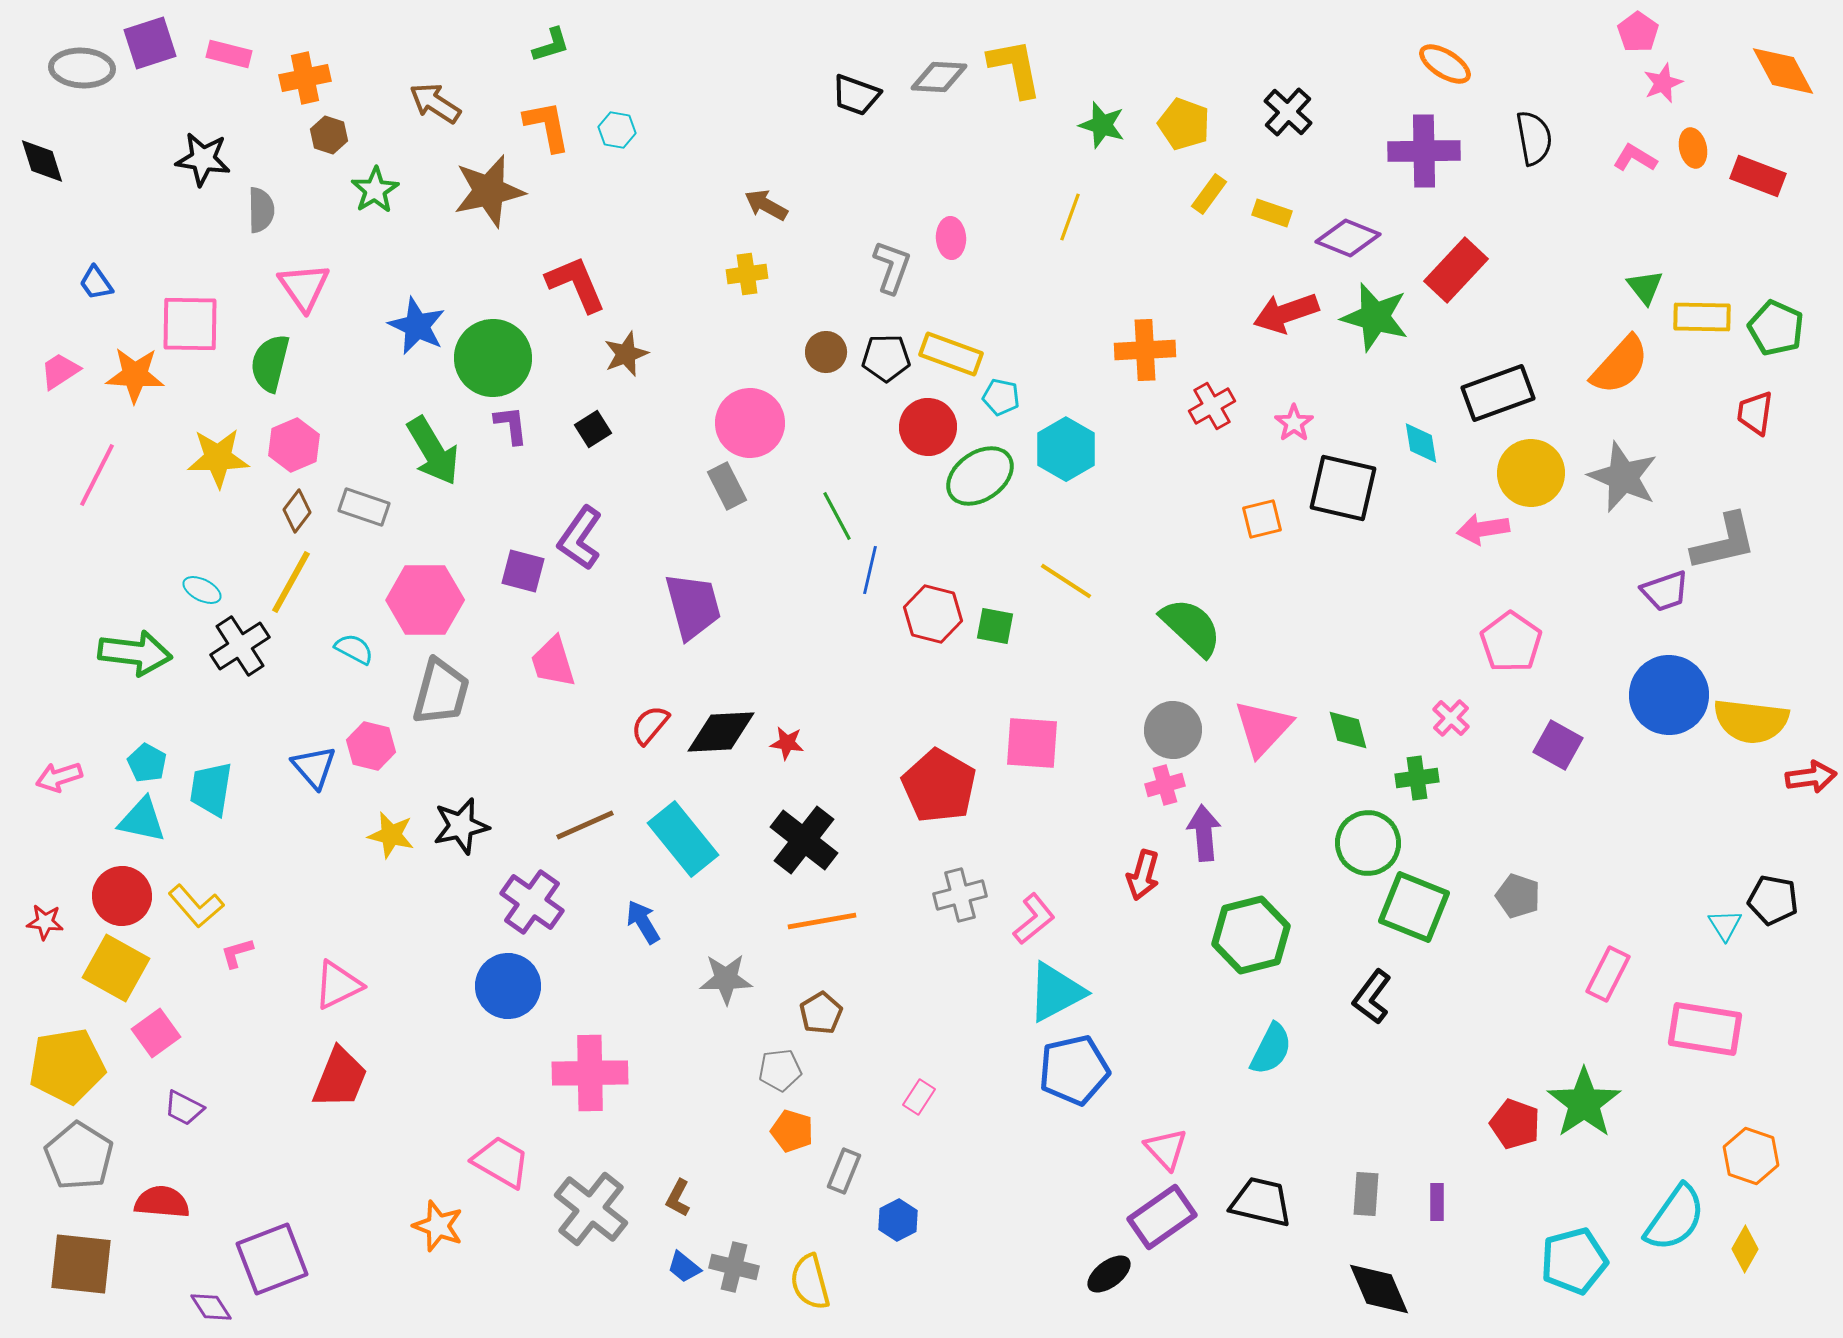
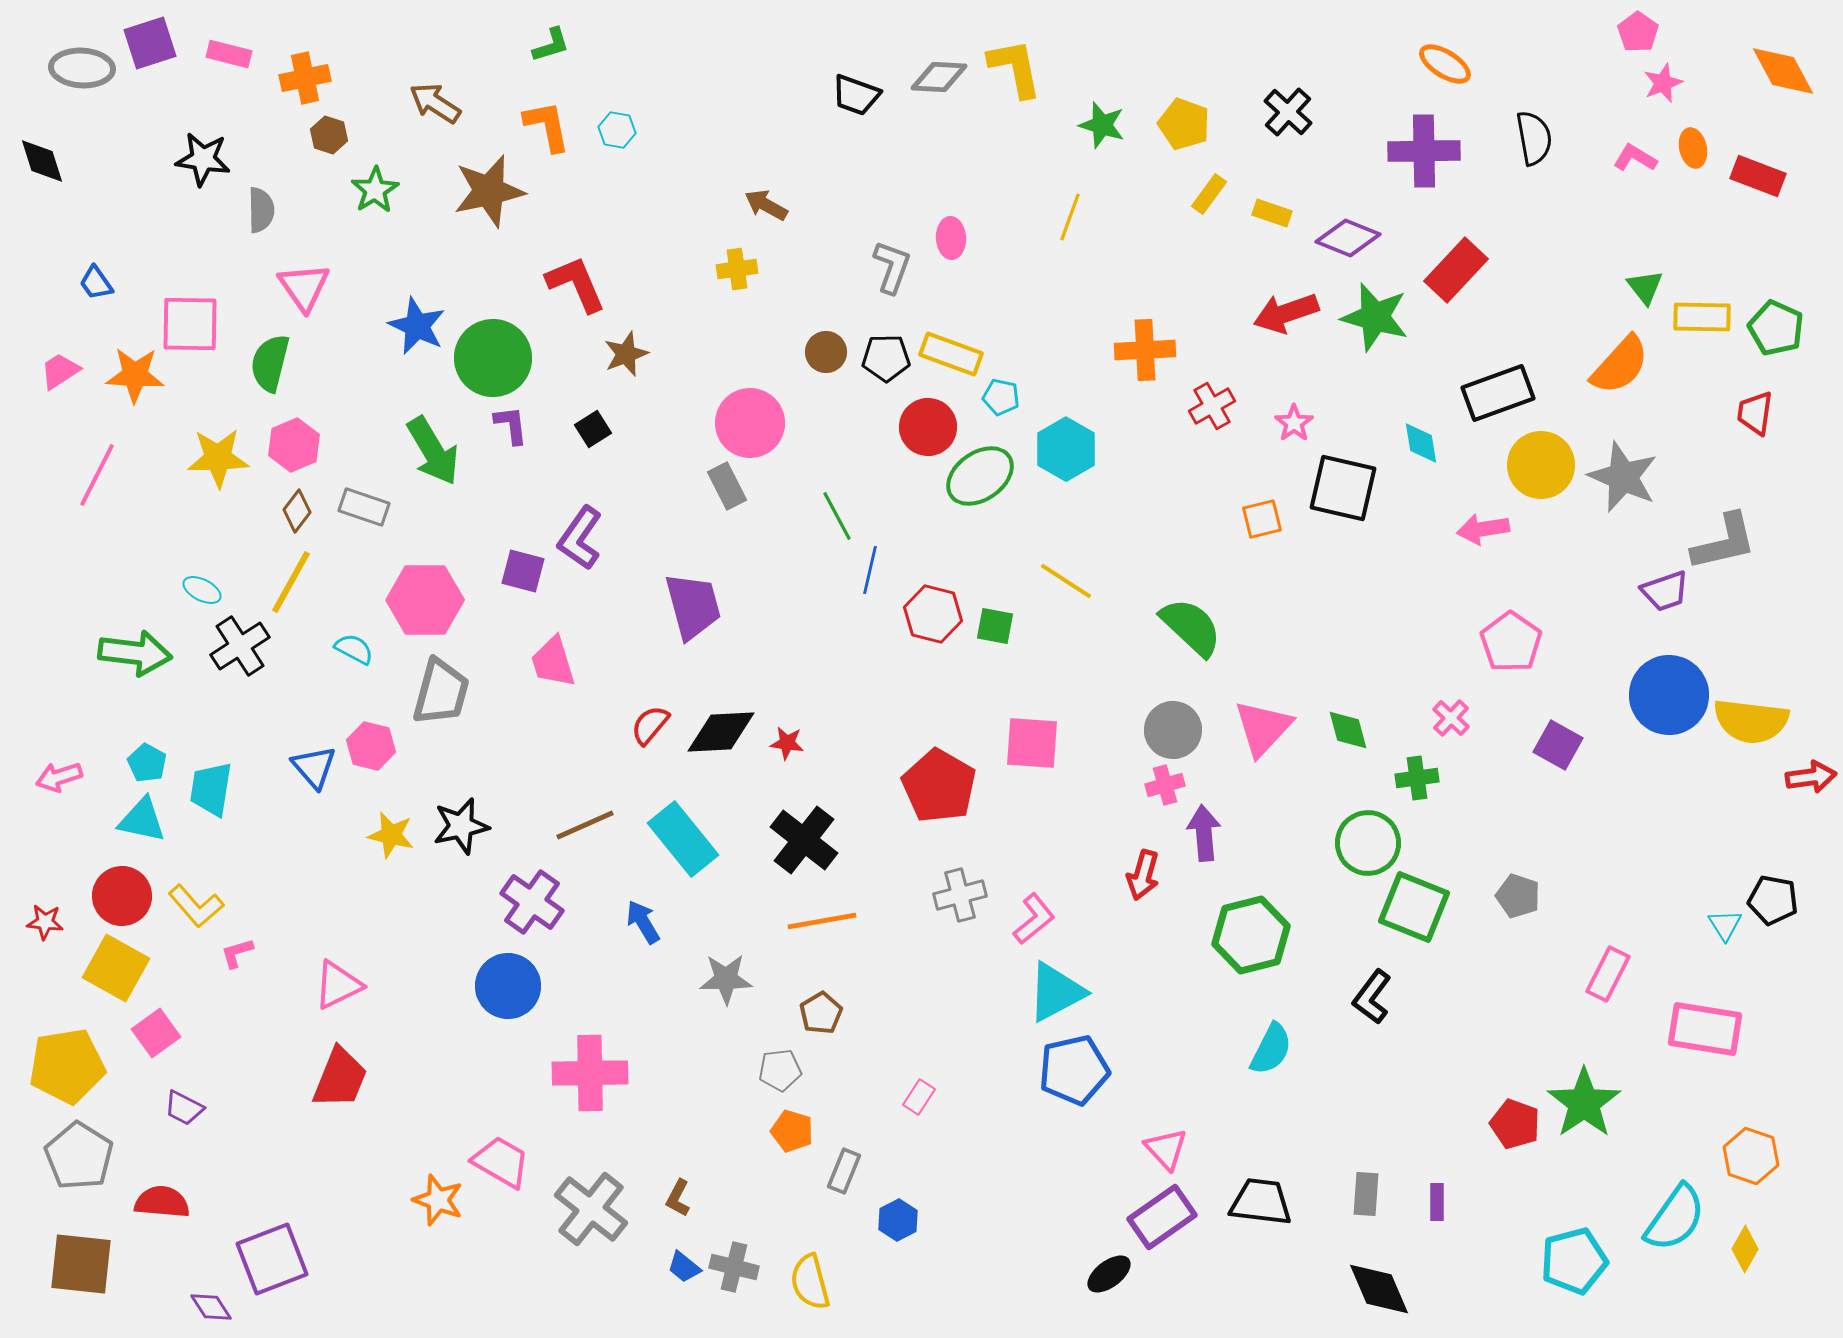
yellow cross at (747, 274): moved 10 px left, 5 px up
yellow circle at (1531, 473): moved 10 px right, 8 px up
black trapezoid at (1261, 1202): rotated 6 degrees counterclockwise
orange star at (438, 1226): moved 26 px up
